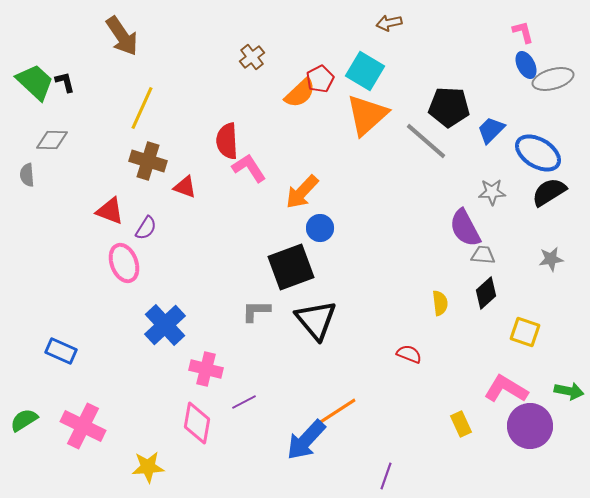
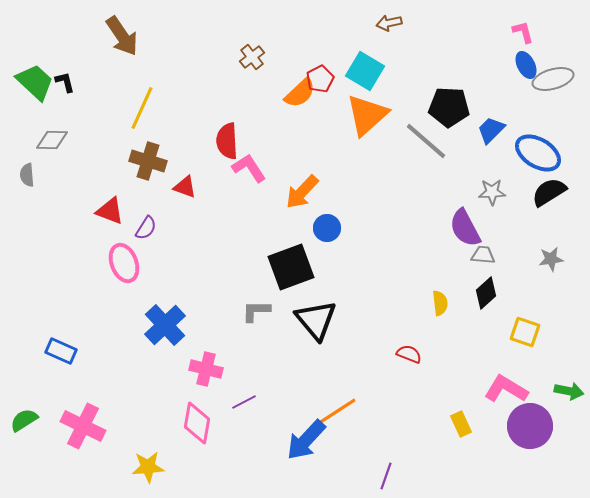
blue circle at (320, 228): moved 7 px right
